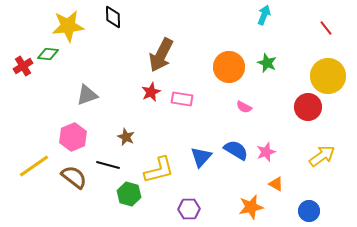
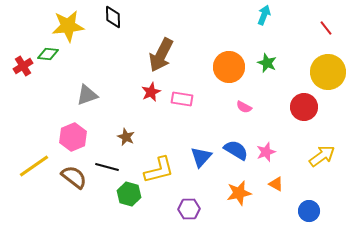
yellow circle: moved 4 px up
red circle: moved 4 px left
black line: moved 1 px left, 2 px down
orange star: moved 12 px left, 14 px up
